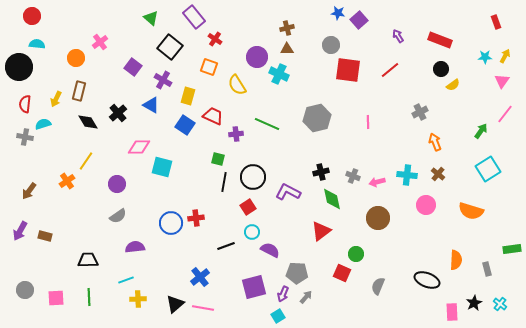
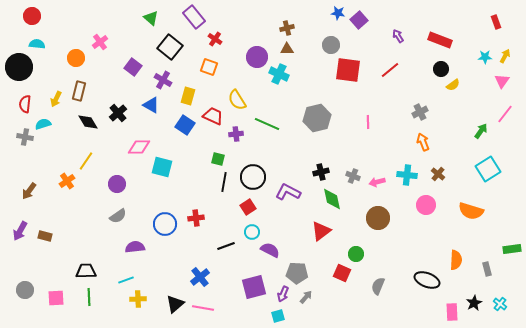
yellow semicircle at (237, 85): moved 15 px down
orange arrow at (435, 142): moved 12 px left
blue circle at (171, 223): moved 6 px left, 1 px down
black trapezoid at (88, 260): moved 2 px left, 11 px down
cyan square at (278, 316): rotated 16 degrees clockwise
